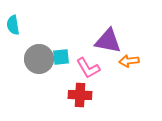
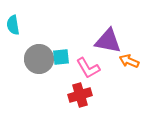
orange arrow: rotated 30 degrees clockwise
red cross: rotated 20 degrees counterclockwise
